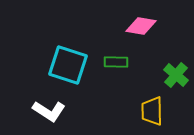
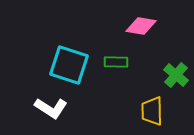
cyan square: moved 1 px right
white L-shape: moved 2 px right, 3 px up
